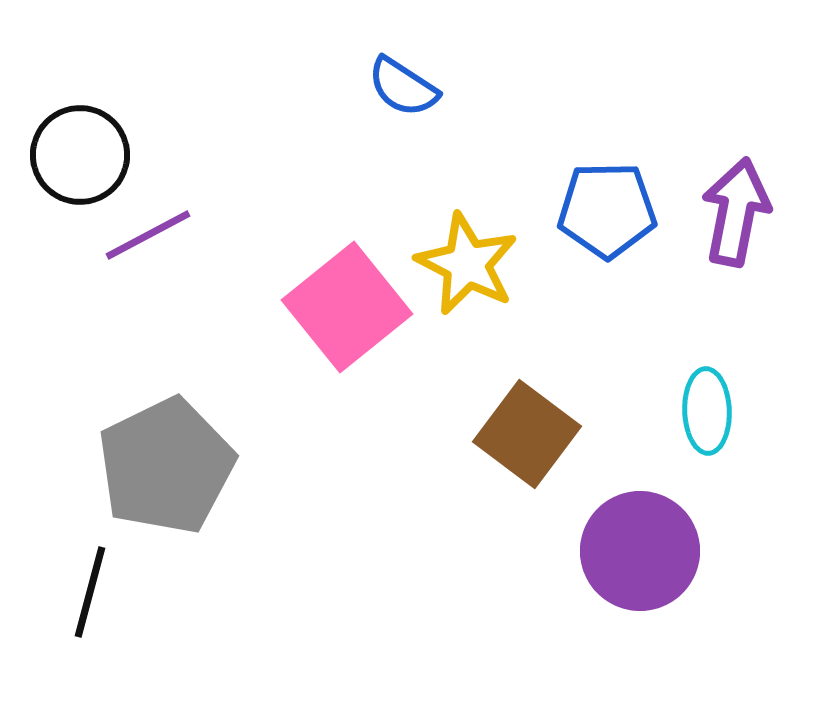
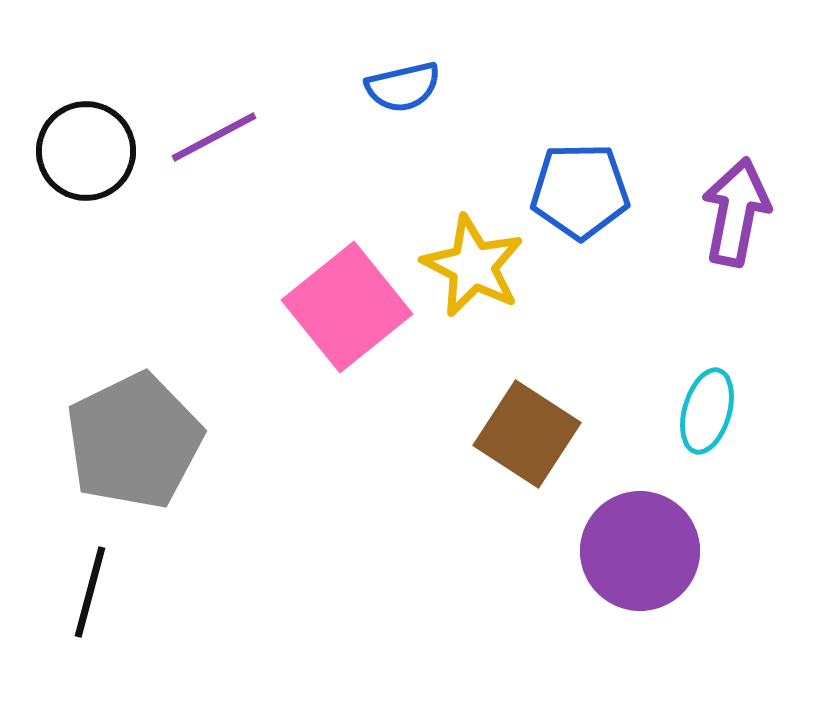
blue semicircle: rotated 46 degrees counterclockwise
black circle: moved 6 px right, 4 px up
blue pentagon: moved 27 px left, 19 px up
purple line: moved 66 px right, 98 px up
yellow star: moved 6 px right, 2 px down
cyan ellipse: rotated 18 degrees clockwise
brown square: rotated 4 degrees counterclockwise
gray pentagon: moved 32 px left, 25 px up
